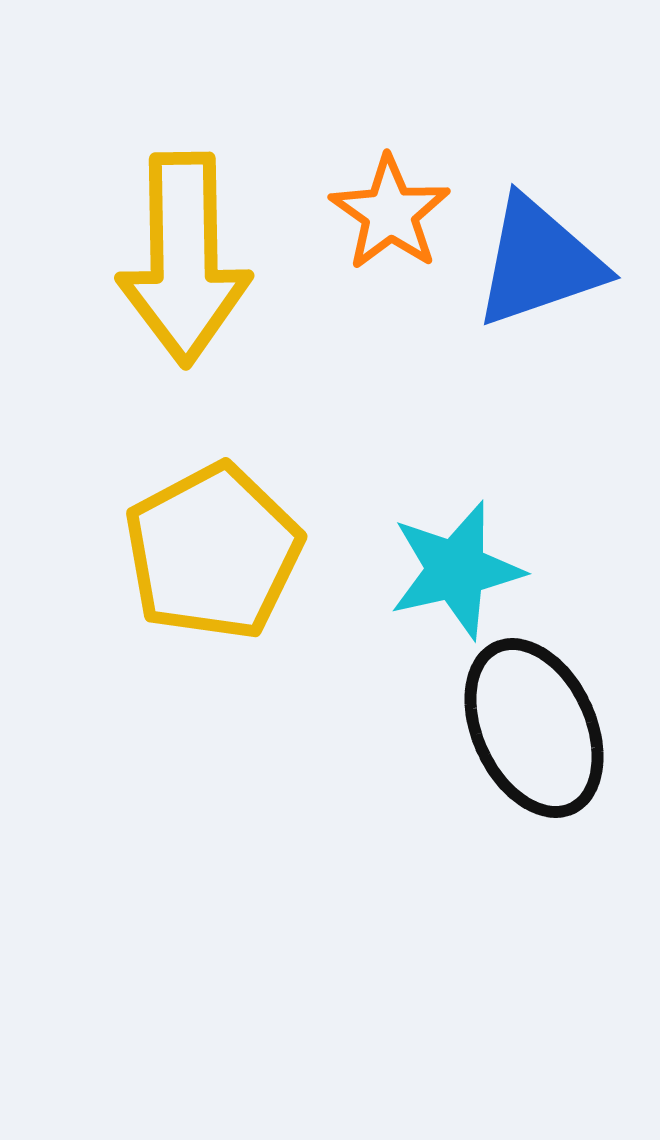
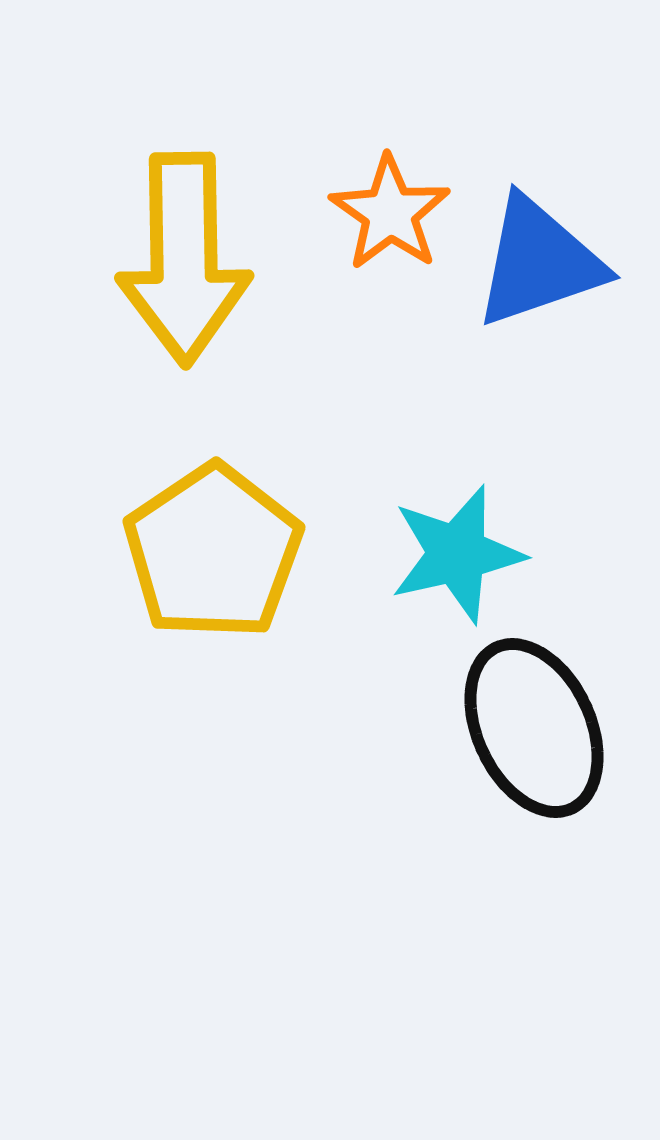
yellow pentagon: rotated 6 degrees counterclockwise
cyan star: moved 1 px right, 16 px up
